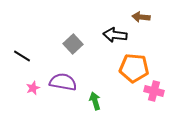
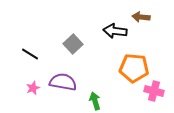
black arrow: moved 4 px up
black line: moved 8 px right, 2 px up
